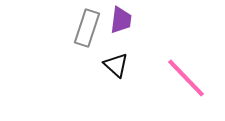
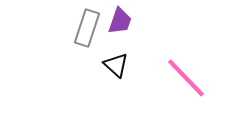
purple trapezoid: moved 1 px left, 1 px down; rotated 12 degrees clockwise
